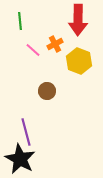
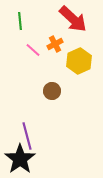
red arrow: moved 5 px left, 1 px up; rotated 48 degrees counterclockwise
yellow hexagon: rotated 15 degrees clockwise
brown circle: moved 5 px right
purple line: moved 1 px right, 4 px down
black star: rotated 8 degrees clockwise
